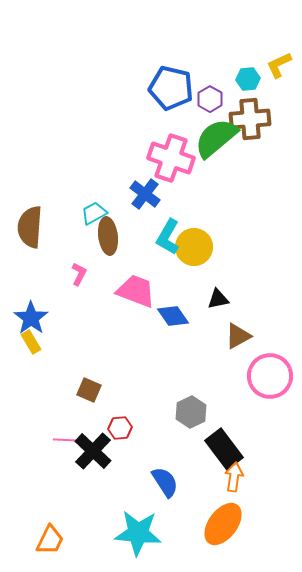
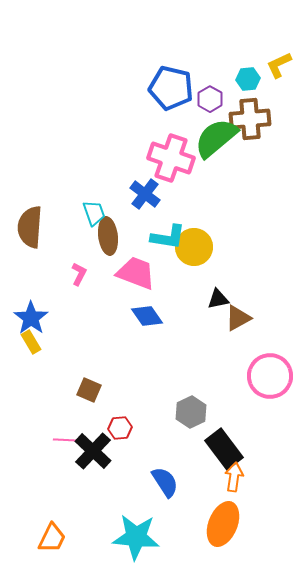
cyan trapezoid: rotated 100 degrees clockwise
cyan L-shape: rotated 111 degrees counterclockwise
pink trapezoid: moved 18 px up
blue diamond: moved 26 px left
brown triangle: moved 18 px up
orange ellipse: rotated 15 degrees counterclockwise
cyan star: moved 2 px left, 4 px down
orange trapezoid: moved 2 px right, 2 px up
